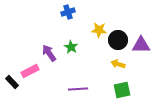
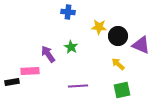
blue cross: rotated 24 degrees clockwise
yellow star: moved 3 px up
black circle: moved 4 px up
purple triangle: rotated 24 degrees clockwise
purple arrow: moved 1 px left, 1 px down
yellow arrow: rotated 24 degrees clockwise
pink rectangle: rotated 24 degrees clockwise
black rectangle: rotated 56 degrees counterclockwise
purple line: moved 3 px up
